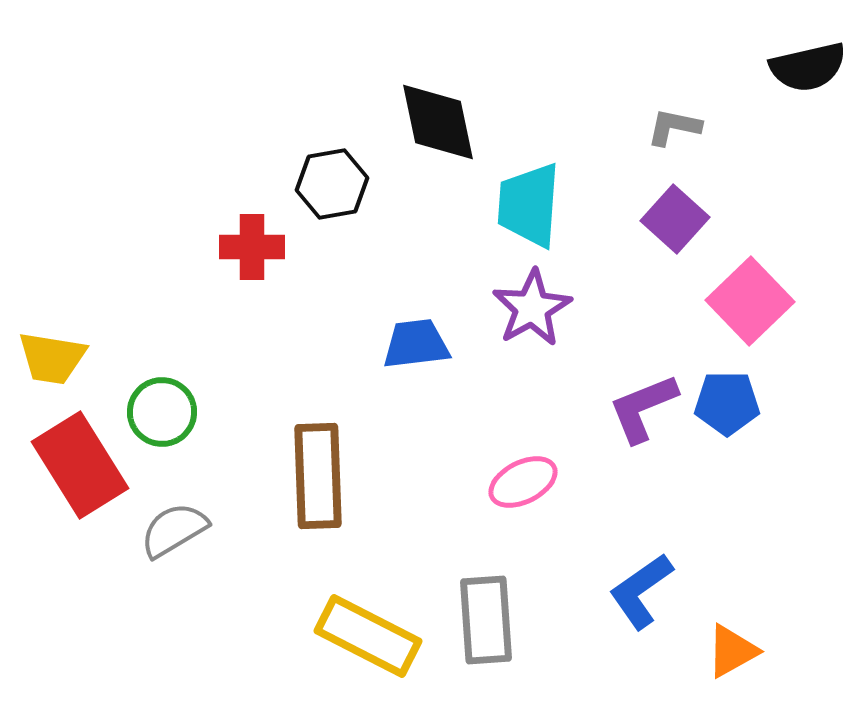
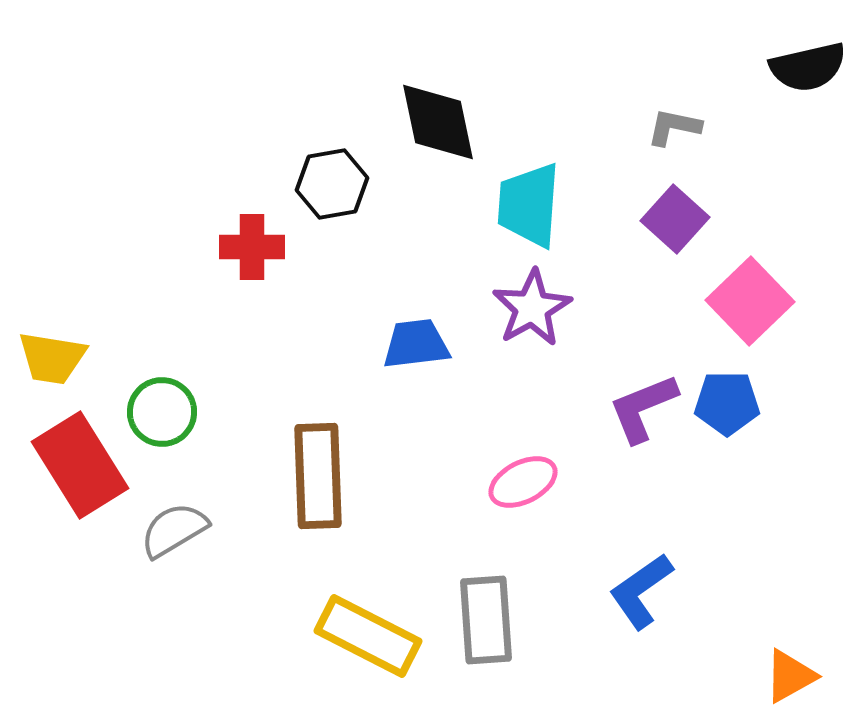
orange triangle: moved 58 px right, 25 px down
